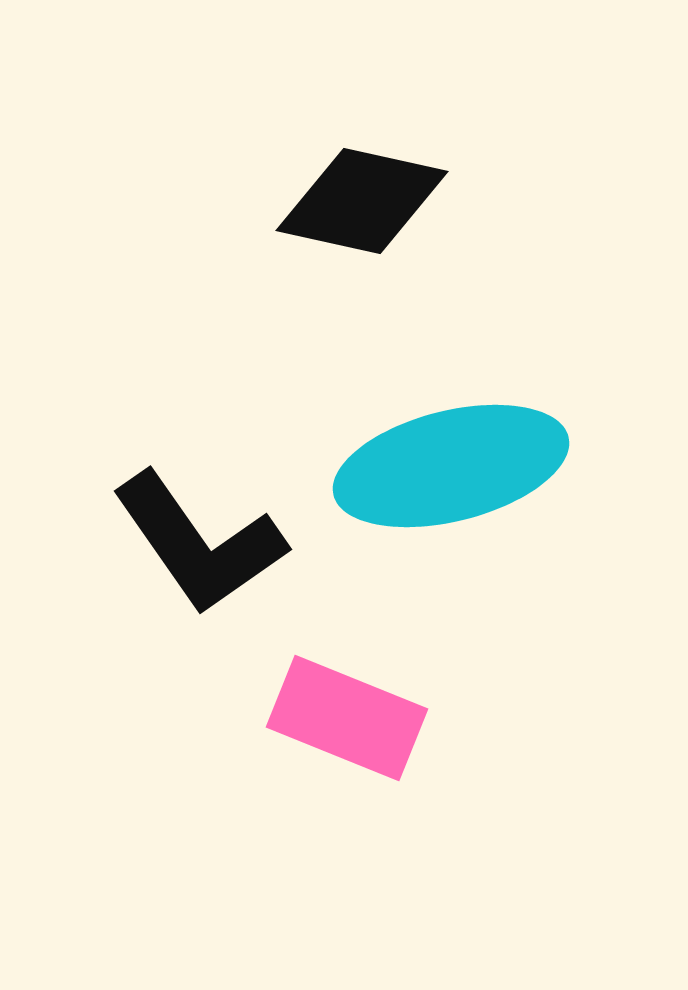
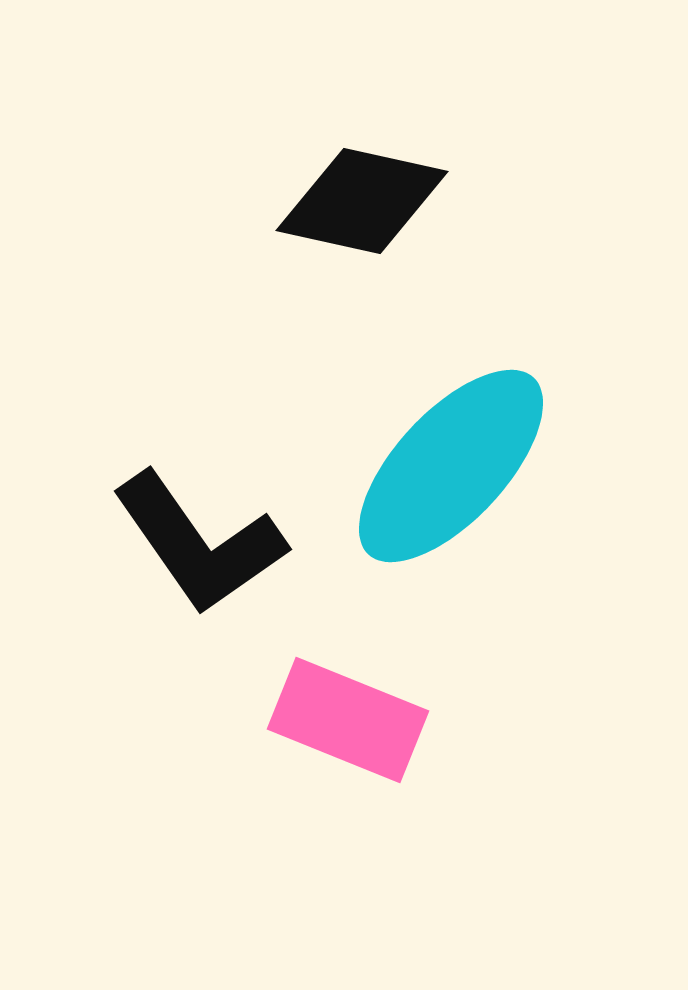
cyan ellipse: rotated 33 degrees counterclockwise
pink rectangle: moved 1 px right, 2 px down
